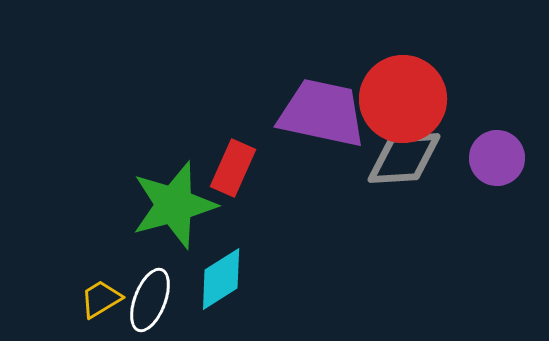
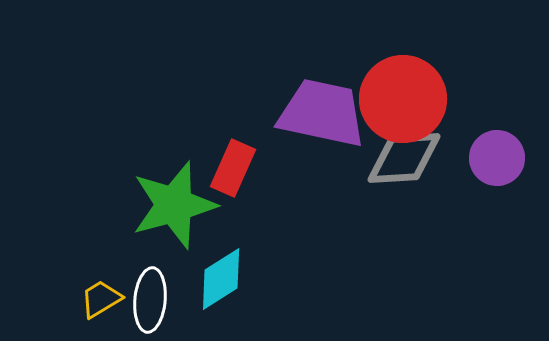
white ellipse: rotated 16 degrees counterclockwise
